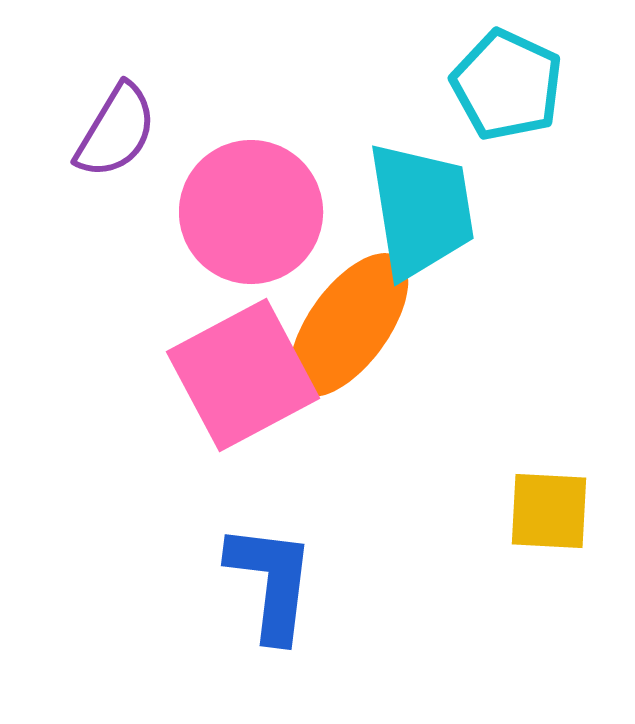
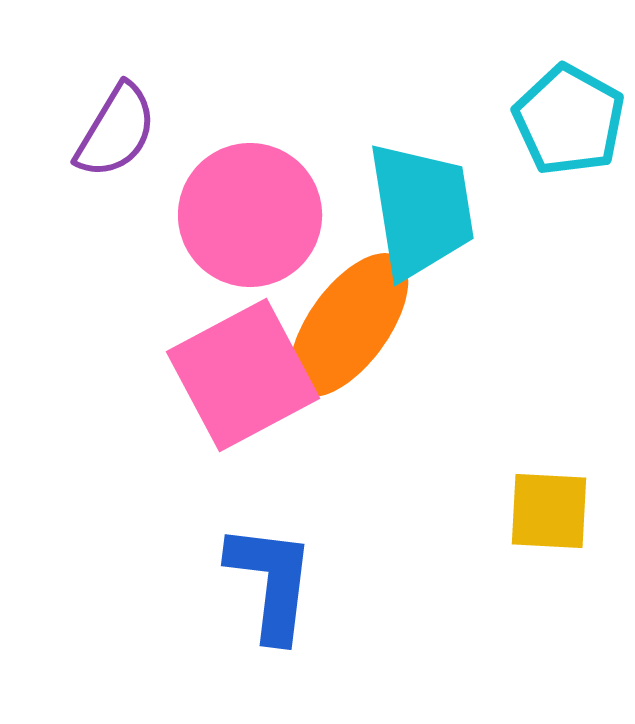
cyan pentagon: moved 62 px right, 35 px down; rotated 4 degrees clockwise
pink circle: moved 1 px left, 3 px down
